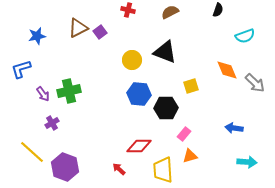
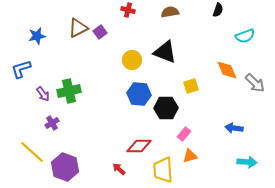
brown semicircle: rotated 18 degrees clockwise
